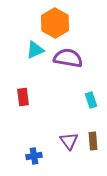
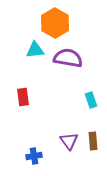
cyan triangle: rotated 18 degrees clockwise
